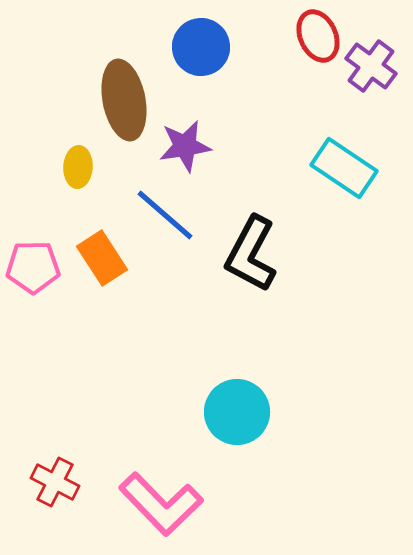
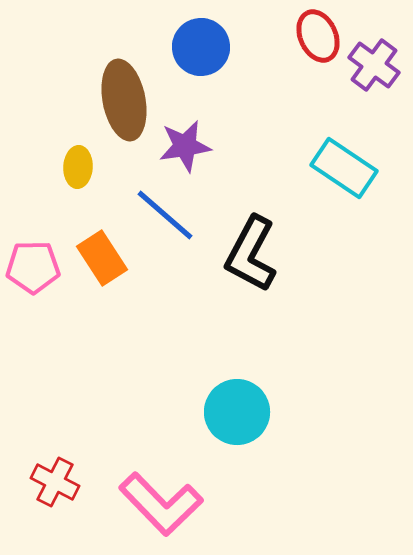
purple cross: moved 3 px right, 1 px up
